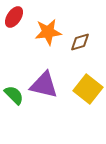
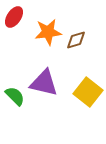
brown diamond: moved 4 px left, 2 px up
purple triangle: moved 2 px up
yellow square: moved 3 px down
green semicircle: moved 1 px right, 1 px down
